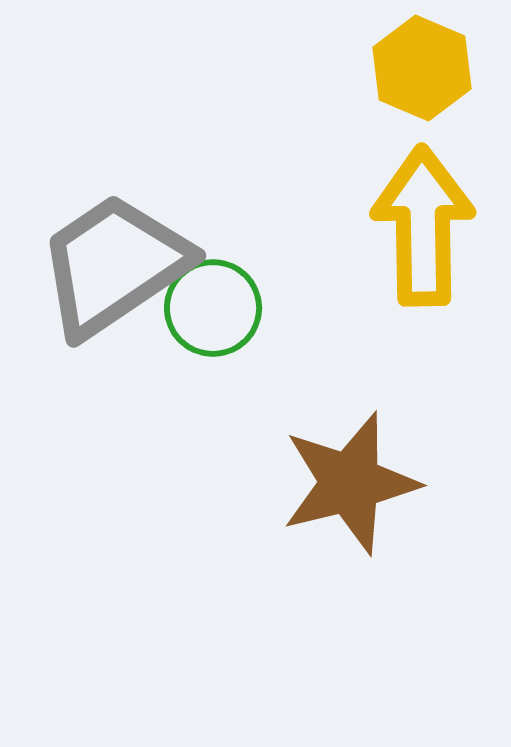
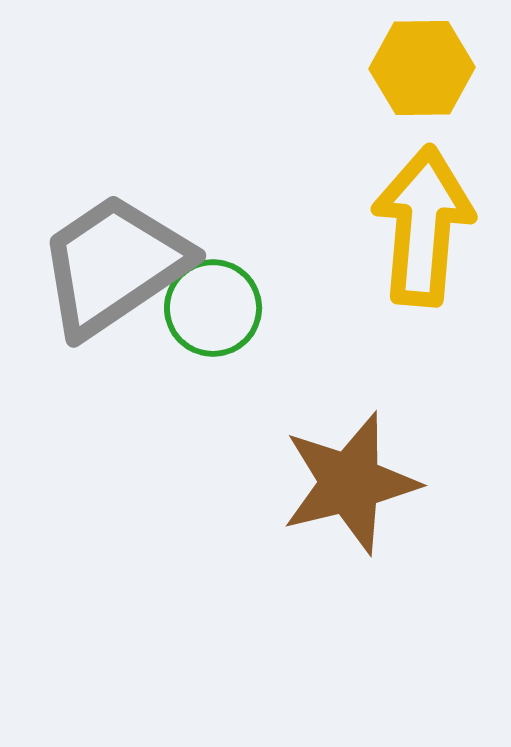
yellow hexagon: rotated 24 degrees counterclockwise
yellow arrow: rotated 6 degrees clockwise
